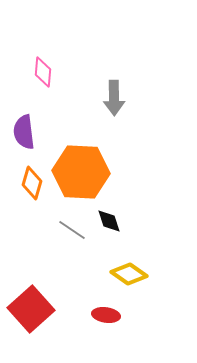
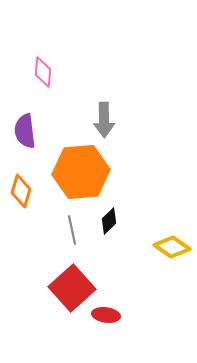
gray arrow: moved 10 px left, 22 px down
purple semicircle: moved 1 px right, 1 px up
orange hexagon: rotated 8 degrees counterclockwise
orange diamond: moved 11 px left, 8 px down
black diamond: rotated 64 degrees clockwise
gray line: rotated 44 degrees clockwise
yellow diamond: moved 43 px right, 27 px up
red square: moved 41 px right, 21 px up
